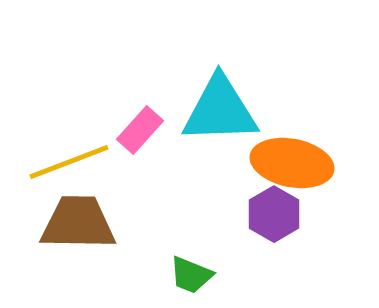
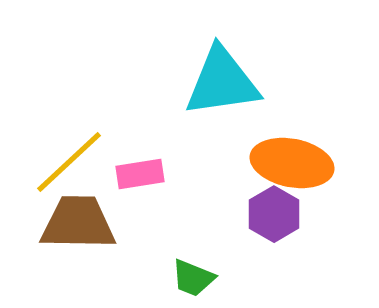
cyan triangle: moved 2 px right, 28 px up; rotated 6 degrees counterclockwise
pink rectangle: moved 44 px down; rotated 39 degrees clockwise
yellow line: rotated 22 degrees counterclockwise
green trapezoid: moved 2 px right, 3 px down
